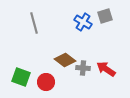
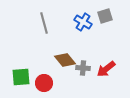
gray line: moved 10 px right
brown diamond: rotated 15 degrees clockwise
red arrow: rotated 72 degrees counterclockwise
green square: rotated 24 degrees counterclockwise
red circle: moved 2 px left, 1 px down
